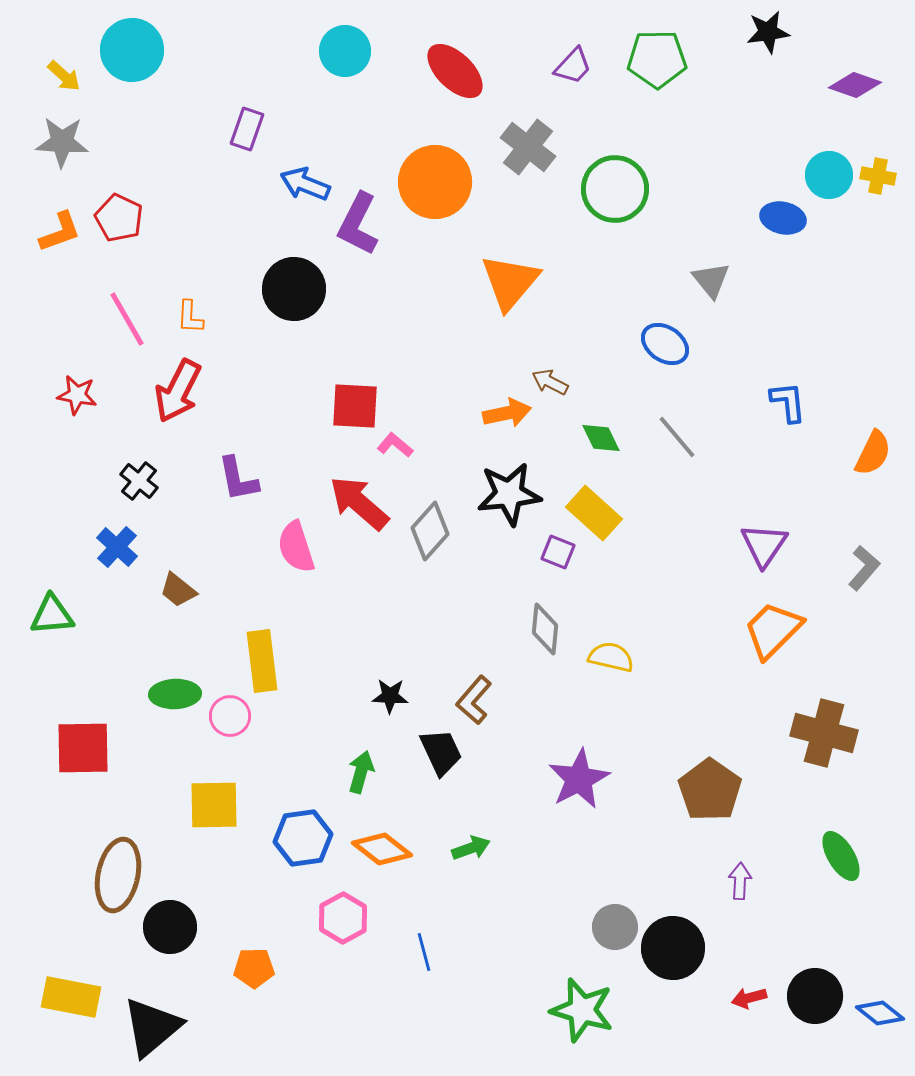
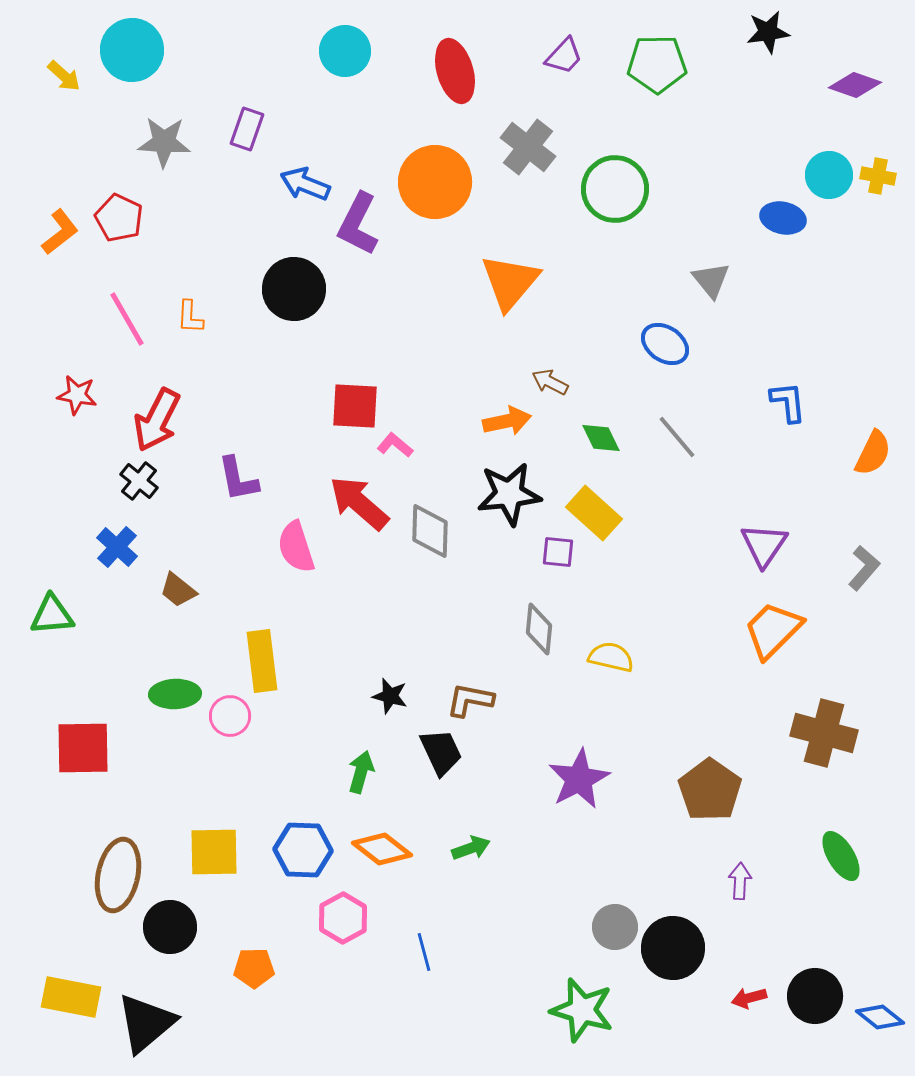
green pentagon at (657, 59): moved 5 px down
purple trapezoid at (573, 66): moved 9 px left, 10 px up
red ellipse at (455, 71): rotated 30 degrees clockwise
gray star at (62, 142): moved 102 px right
orange L-shape at (60, 232): rotated 18 degrees counterclockwise
red arrow at (178, 391): moved 21 px left, 29 px down
orange arrow at (507, 413): moved 8 px down
gray diamond at (430, 531): rotated 40 degrees counterclockwise
purple square at (558, 552): rotated 16 degrees counterclockwise
gray diamond at (545, 629): moved 6 px left
black star at (390, 696): rotated 12 degrees clockwise
brown L-shape at (474, 700): moved 4 px left; rotated 60 degrees clockwise
yellow square at (214, 805): moved 47 px down
blue hexagon at (303, 838): moved 12 px down; rotated 10 degrees clockwise
blue diamond at (880, 1013): moved 4 px down
black triangle at (152, 1027): moved 6 px left, 4 px up
